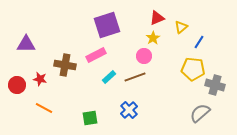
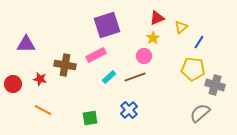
red circle: moved 4 px left, 1 px up
orange line: moved 1 px left, 2 px down
